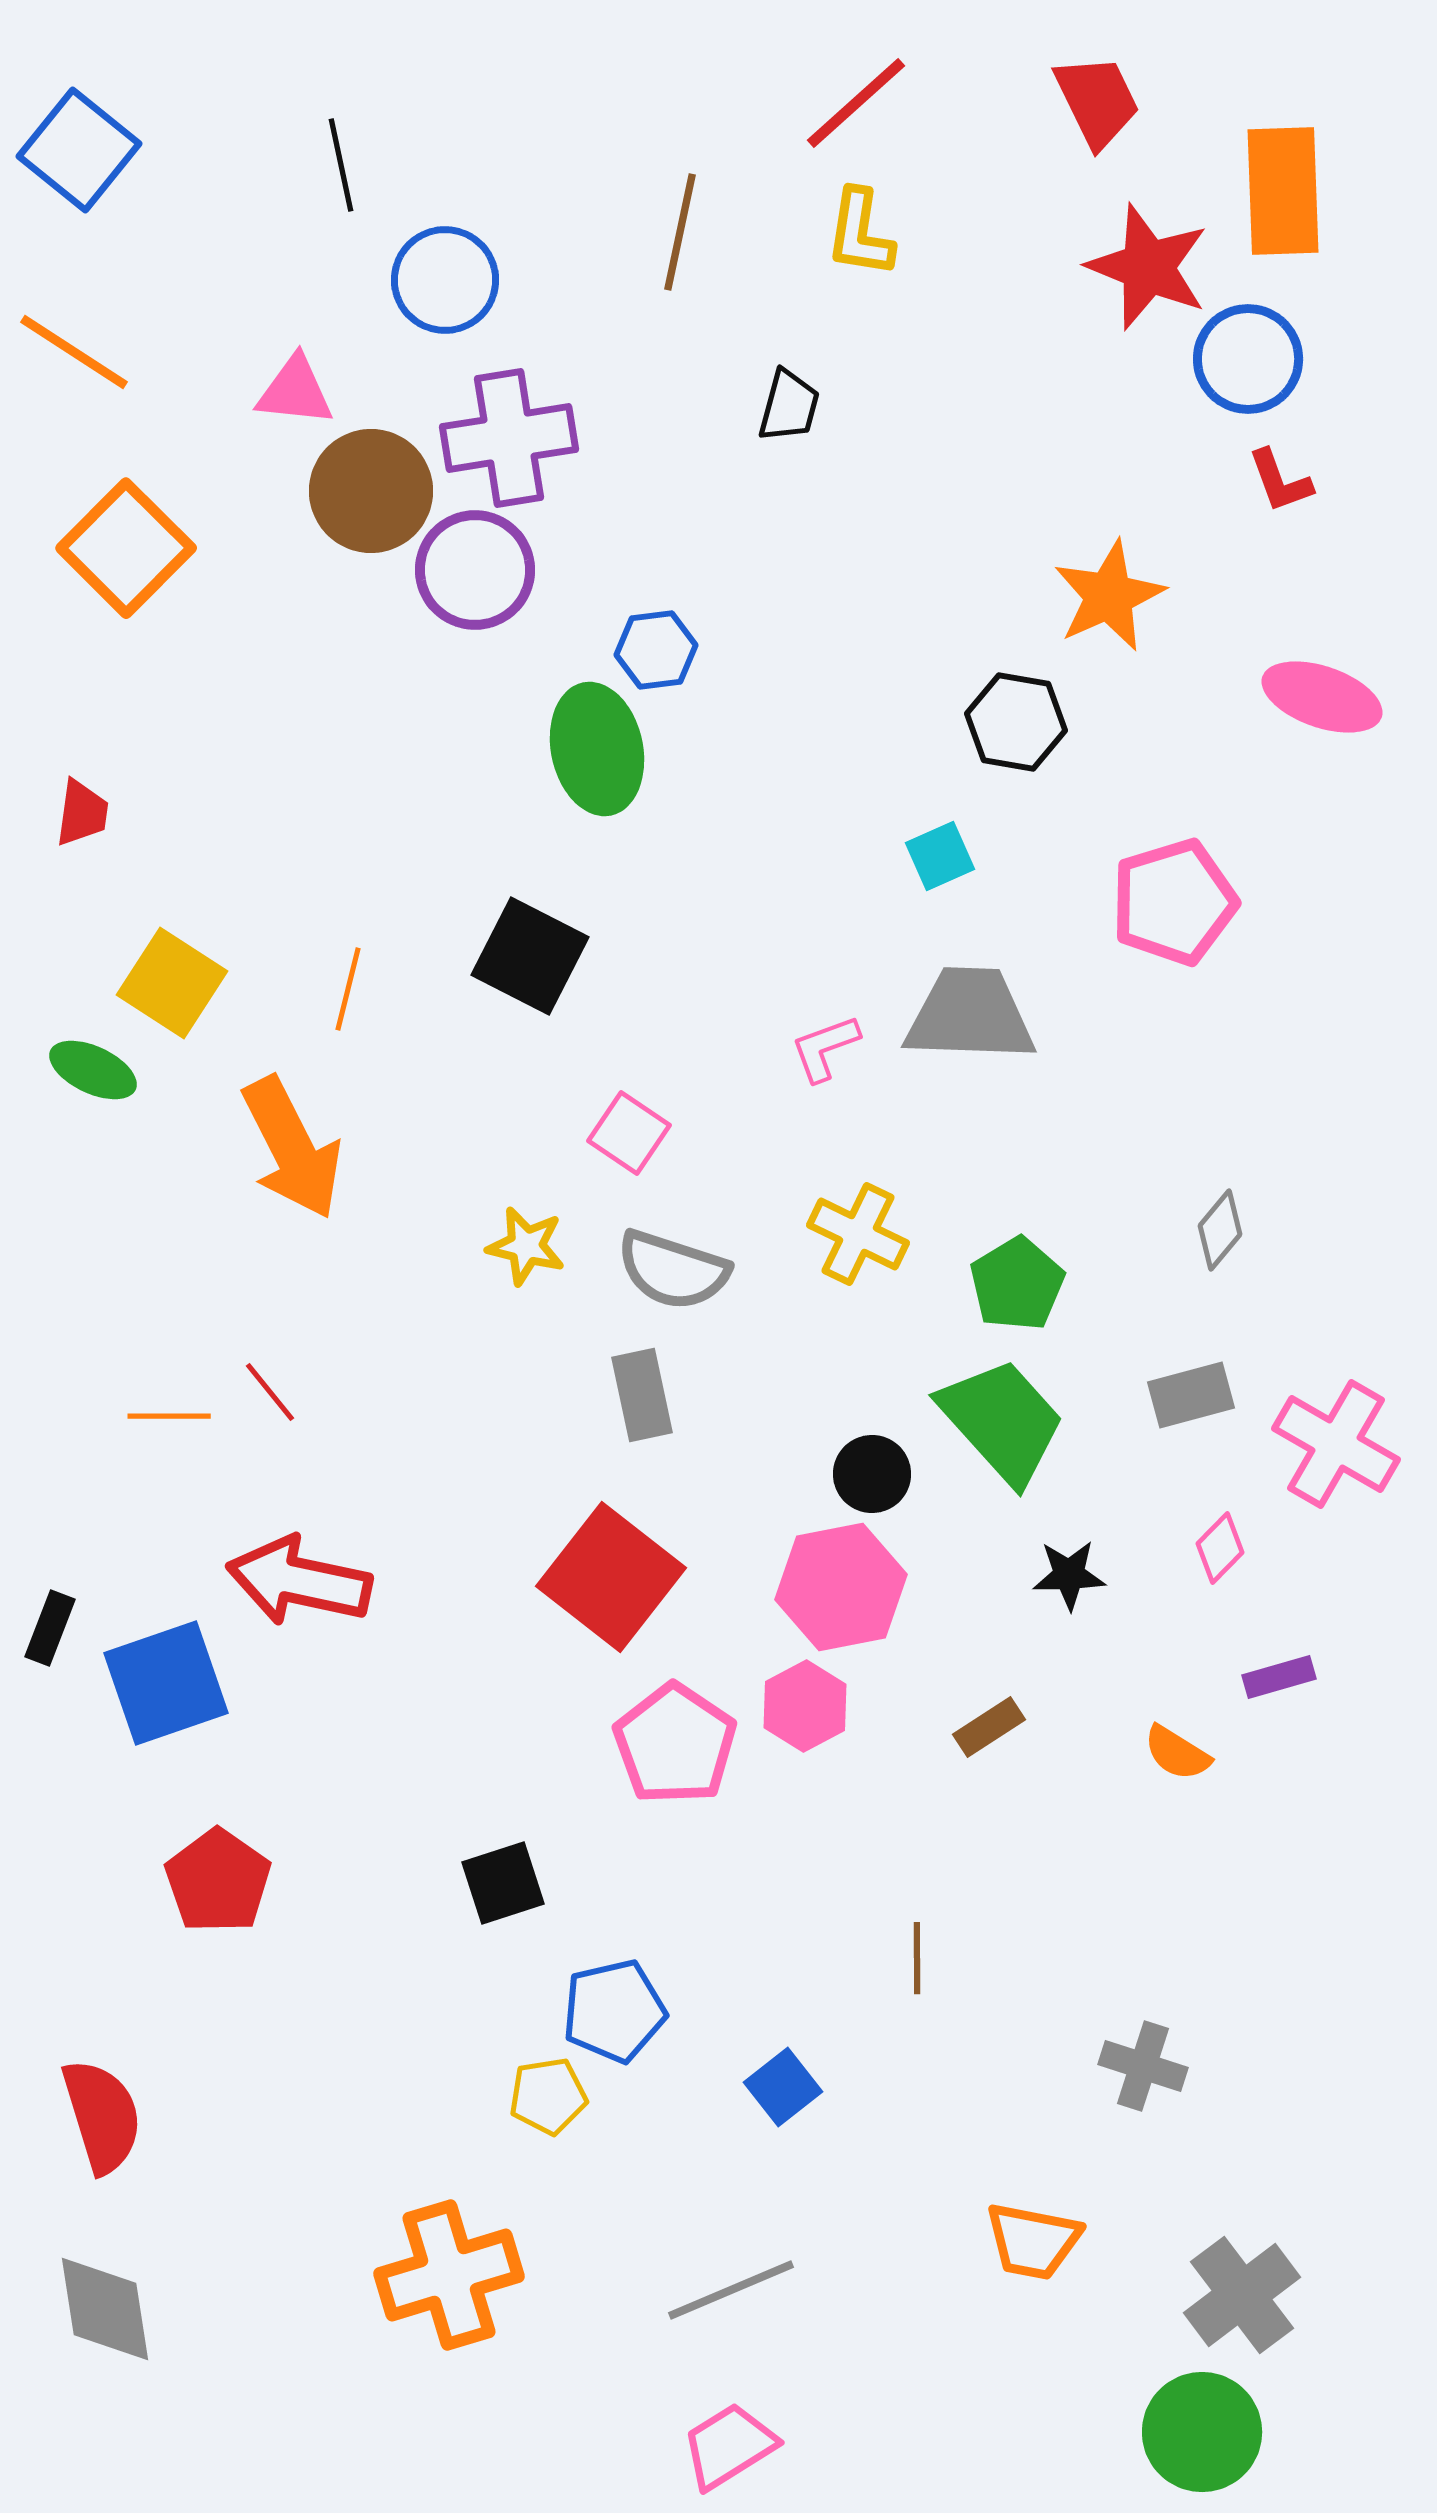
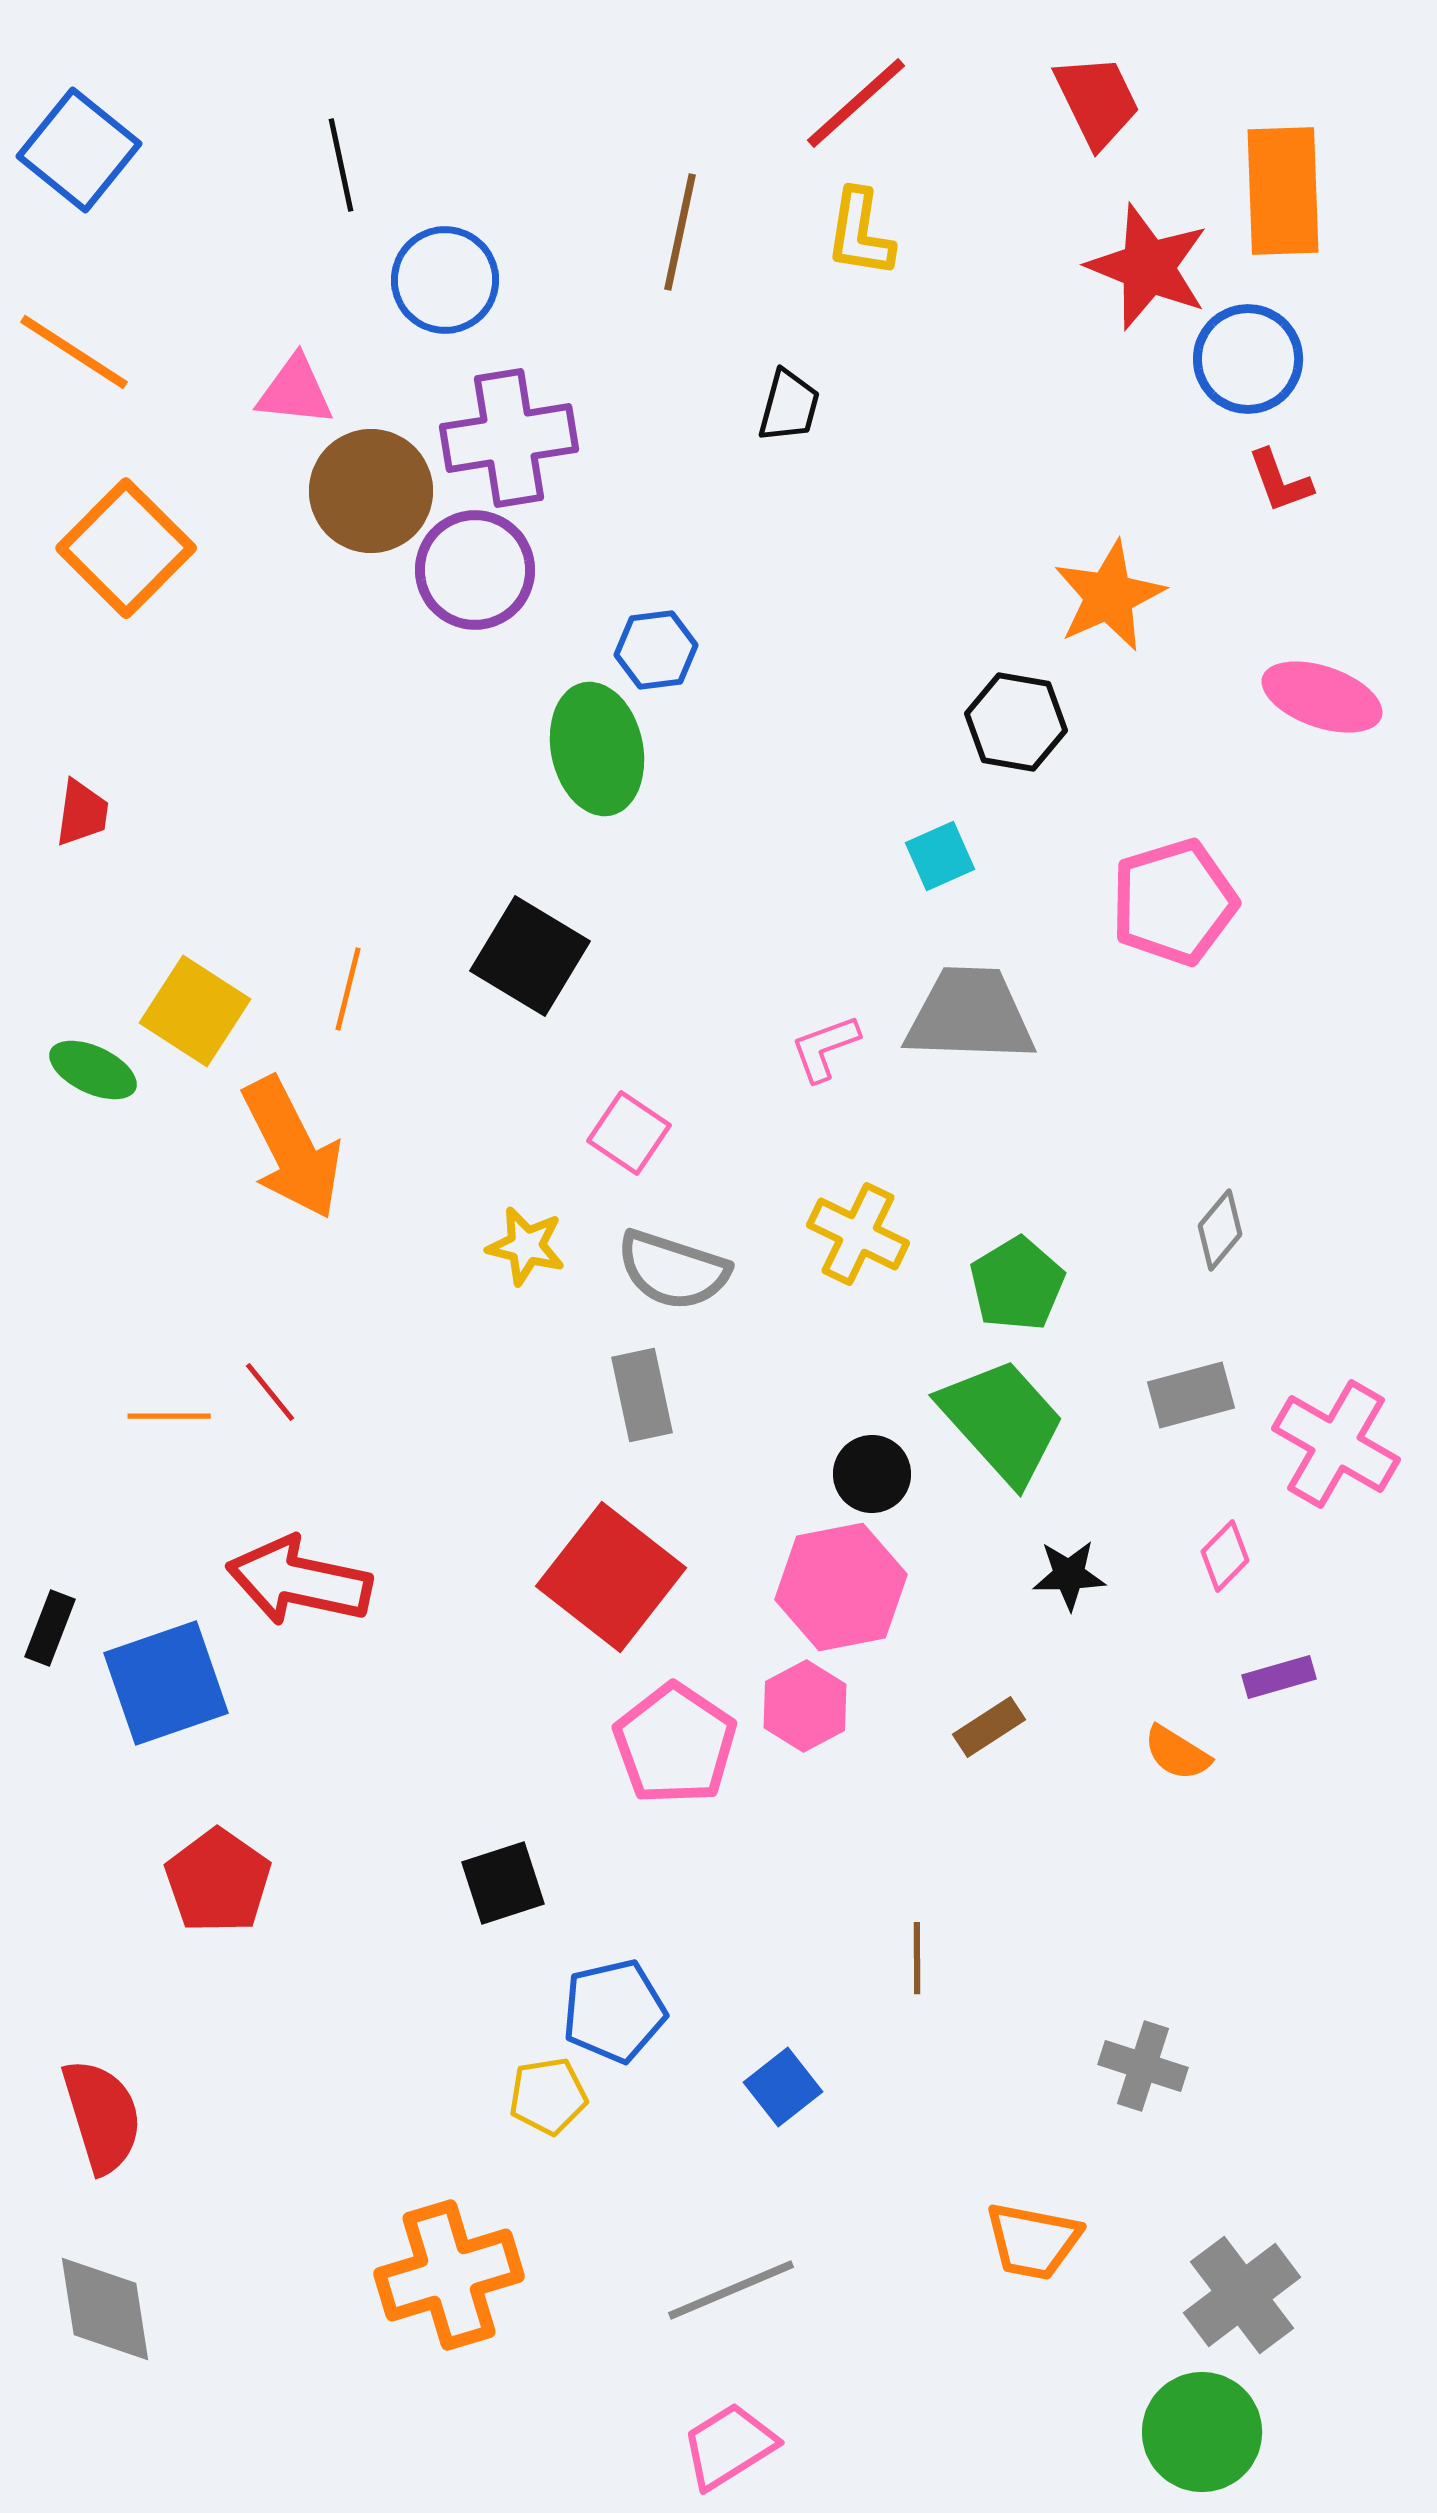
black square at (530, 956): rotated 4 degrees clockwise
yellow square at (172, 983): moved 23 px right, 28 px down
pink diamond at (1220, 1548): moved 5 px right, 8 px down
